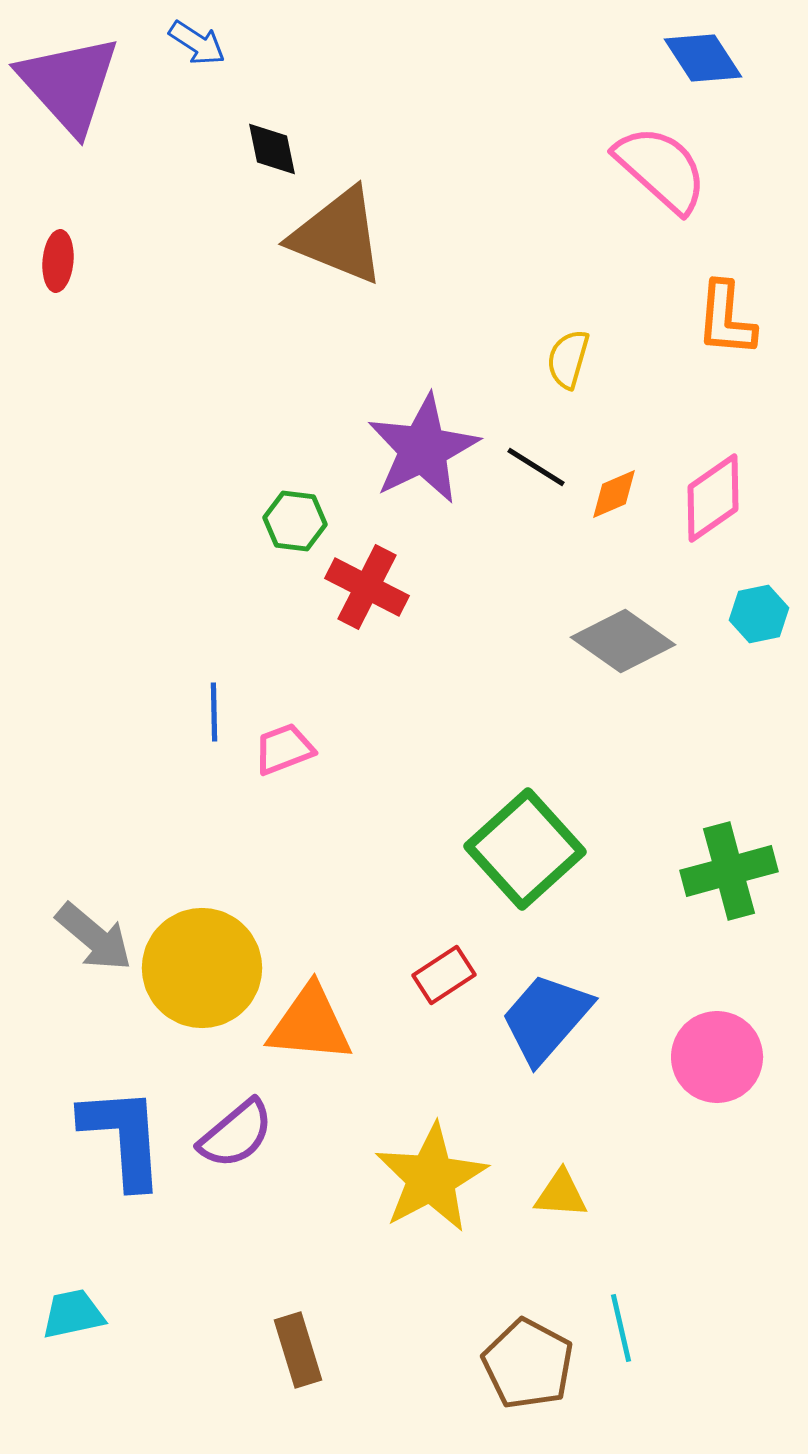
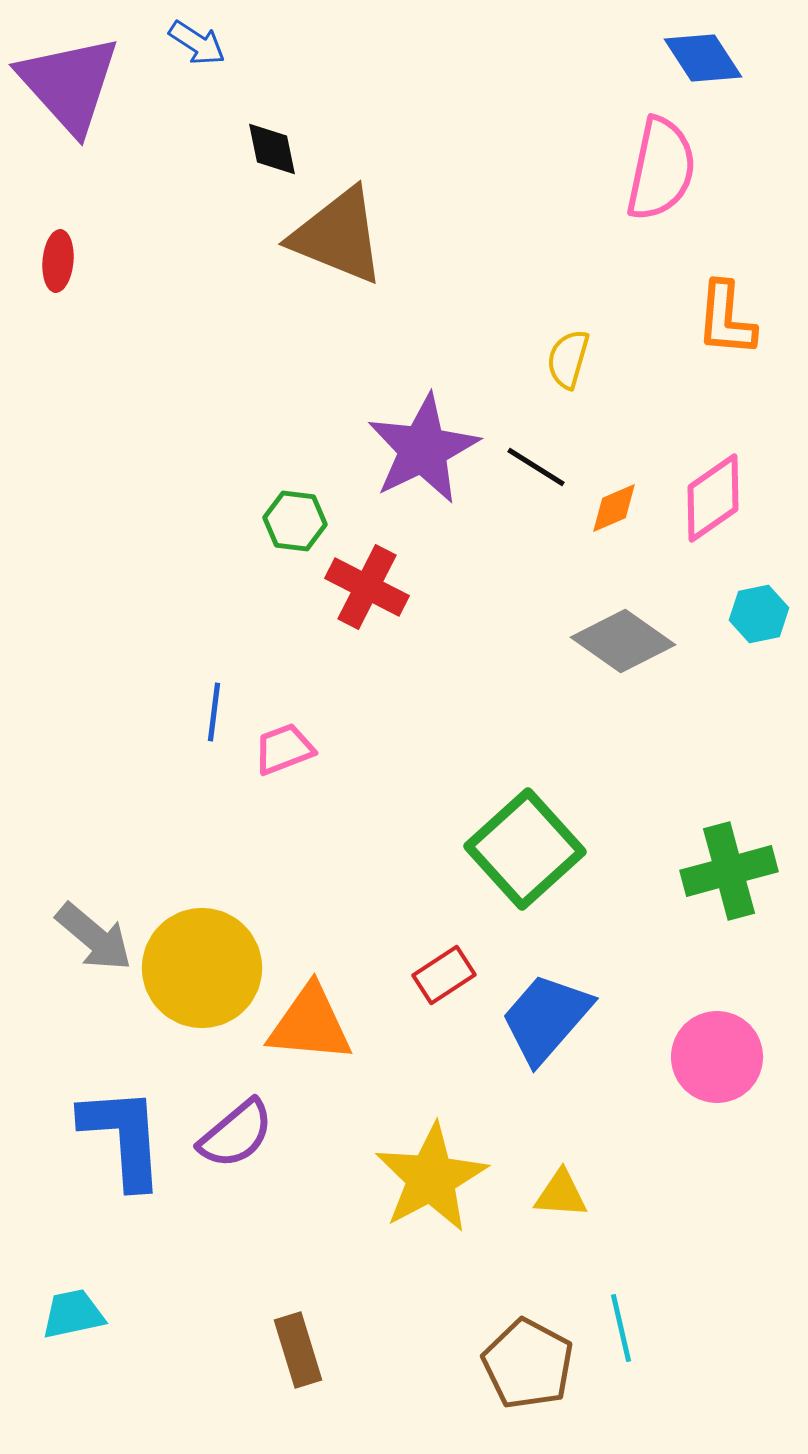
pink semicircle: rotated 60 degrees clockwise
orange diamond: moved 14 px down
blue line: rotated 8 degrees clockwise
